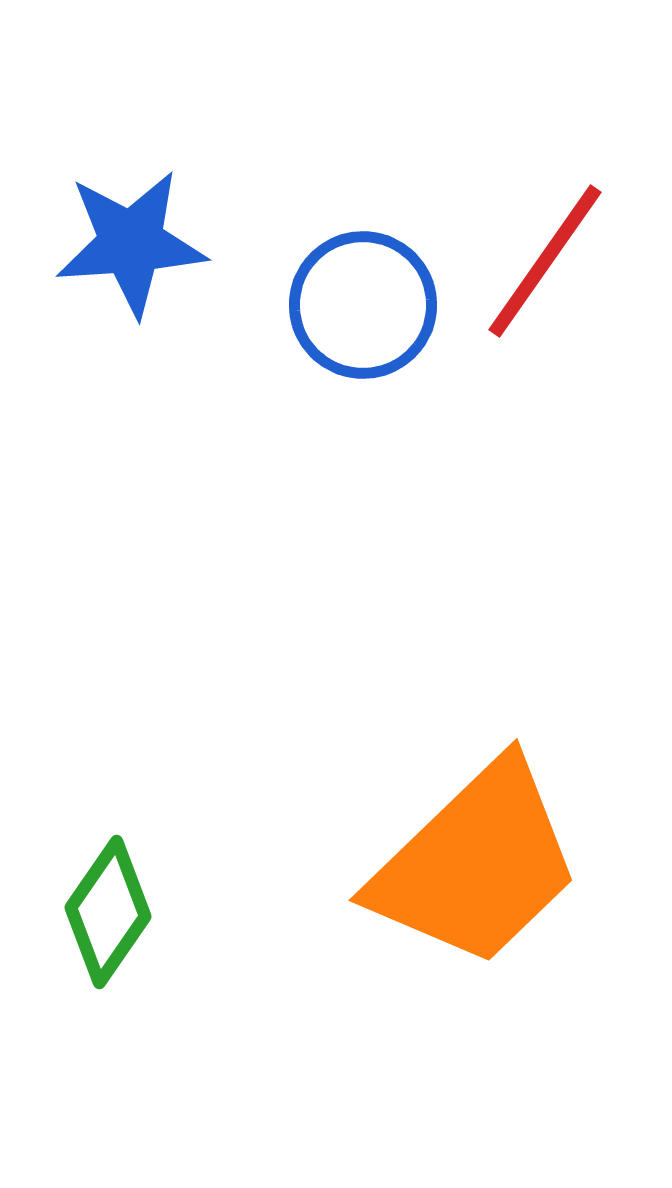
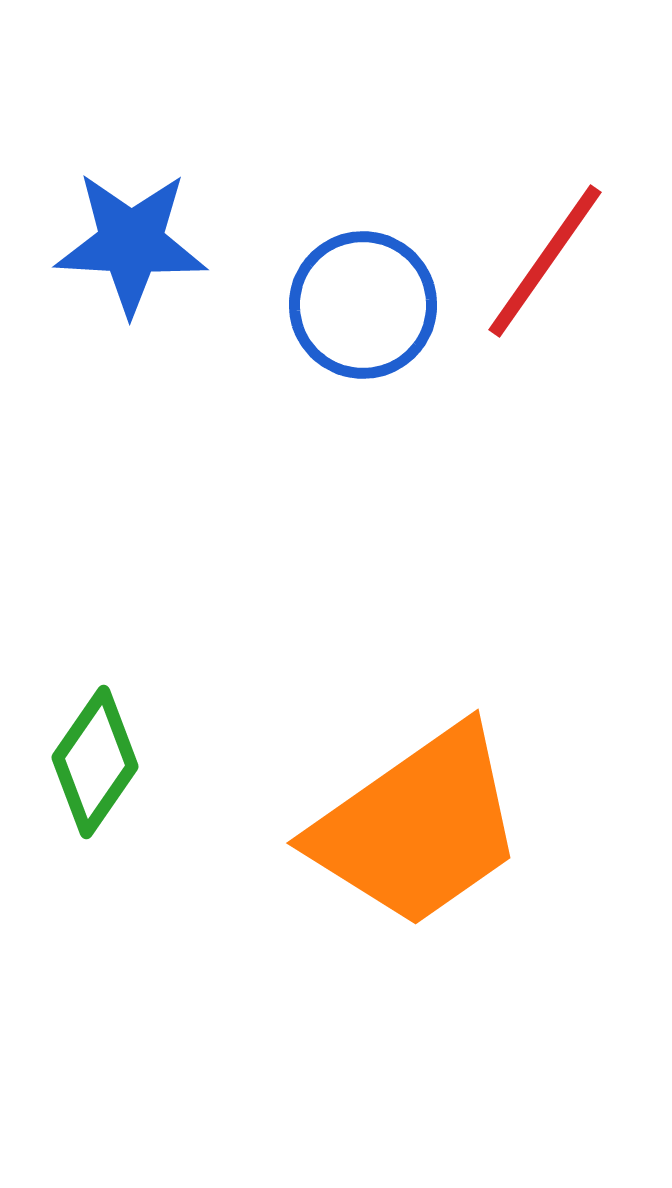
blue star: rotated 7 degrees clockwise
orange trapezoid: moved 58 px left, 37 px up; rotated 9 degrees clockwise
green diamond: moved 13 px left, 150 px up
